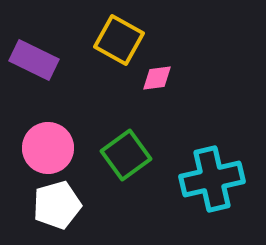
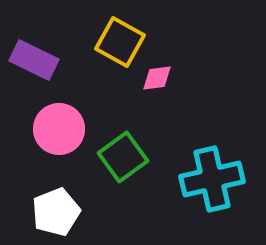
yellow square: moved 1 px right, 2 px down
pink circle: moved 11 px right, 19 px up
green square: moved 3 px left, 2 px down
white pentagon: moved 1 px left, 7 px down; rotated 6 degrees counterclockwise
